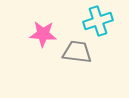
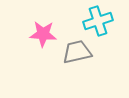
gray trapezoid: rotated 20 degrees counterclockwise
